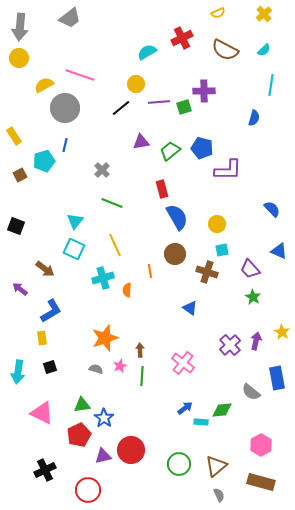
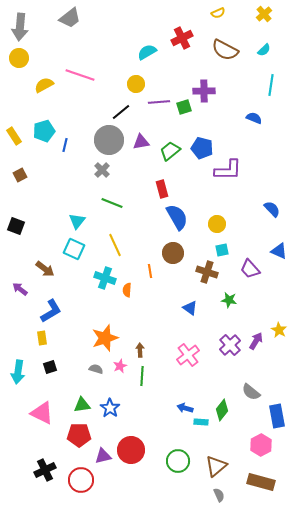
gray circle at (65, 108): moved 44 px right, 32 px down
black line at (121, 108): moved 4 px down
blue semicircle at (254, 118): rotated 84 degrees counterclockwise
cyan pentagon at (44, 161): moved 30 px up
cyan triangle at (75, 221): moved 2 px right
brown circle at (175, 254): moved 2 px left, 1 px up
cyan cross at (103, 278): moved 2 px right; rotated 35 degrees clockwise
green star at (253, 297): moved 24 px left, 3 px down; rotated 21 degrees counterclockwise
yellow star at (282, 332): moved 3 px left, 2 px up
purple arrow at (256, 341): rotated 18 degrees clockwise
pink cross at (183, 363): moved 5 px right, 8 px up; rotated 15 degrees clockwise
blue rectangle at (277, 378): moved 38 px down
blue arrow at (185, 408): rotated 126 degrees counterclockwise
green diamond at (222, 410): rotated 45 degrees counterclockwise
blue star at (104, 418): moved 6 px right, 10 px up
red pentagon at (79, 435): rotated 25 degrees clockwise
green circle at (179, 464): moved 1 px left, 3 px up
red circle at (88, 490): moved 7 px left, 10 px up
